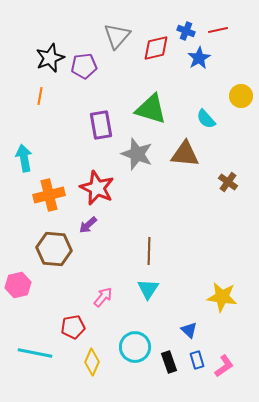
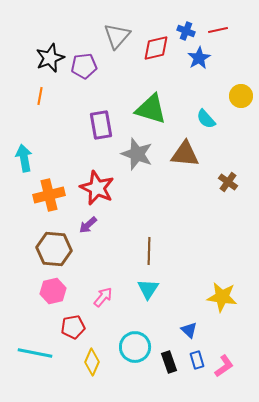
pink hexagon: moved 35 px right, 6 px down
